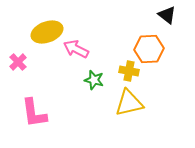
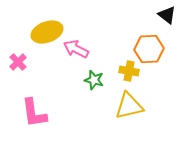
yellow triangle: moved 3 px down
